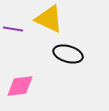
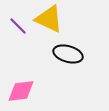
purple line: moved 5 px right, 3 px up; rotated 36 degrees clockwise
pink diamond: moved 1 px right, 5 px down
